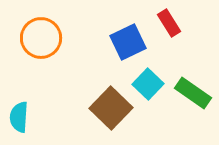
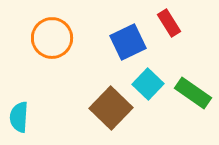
orange circle: moved 11 px right
